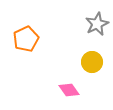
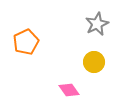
orange pentagon: moved 3 px down
yellow circle: moved 2 px right
